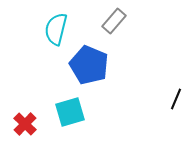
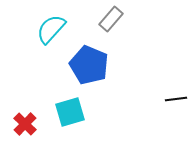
gray rectangle: moved 3 px left, 2 px up
cyan semicircle: moved 5 px left; rotated 28 degrees clockwise
black line: rotated 60 degrees clockwise
